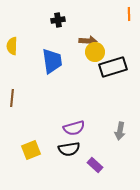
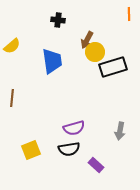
black cross: rotated 16 degrees clockwise
brown arrow: moved 1 px left, 1 px up; rotated 114 degrees clockwise
yellow semicircle: rotated 132 degrees counterclockwise
purple rectangle: moved 1 px right
